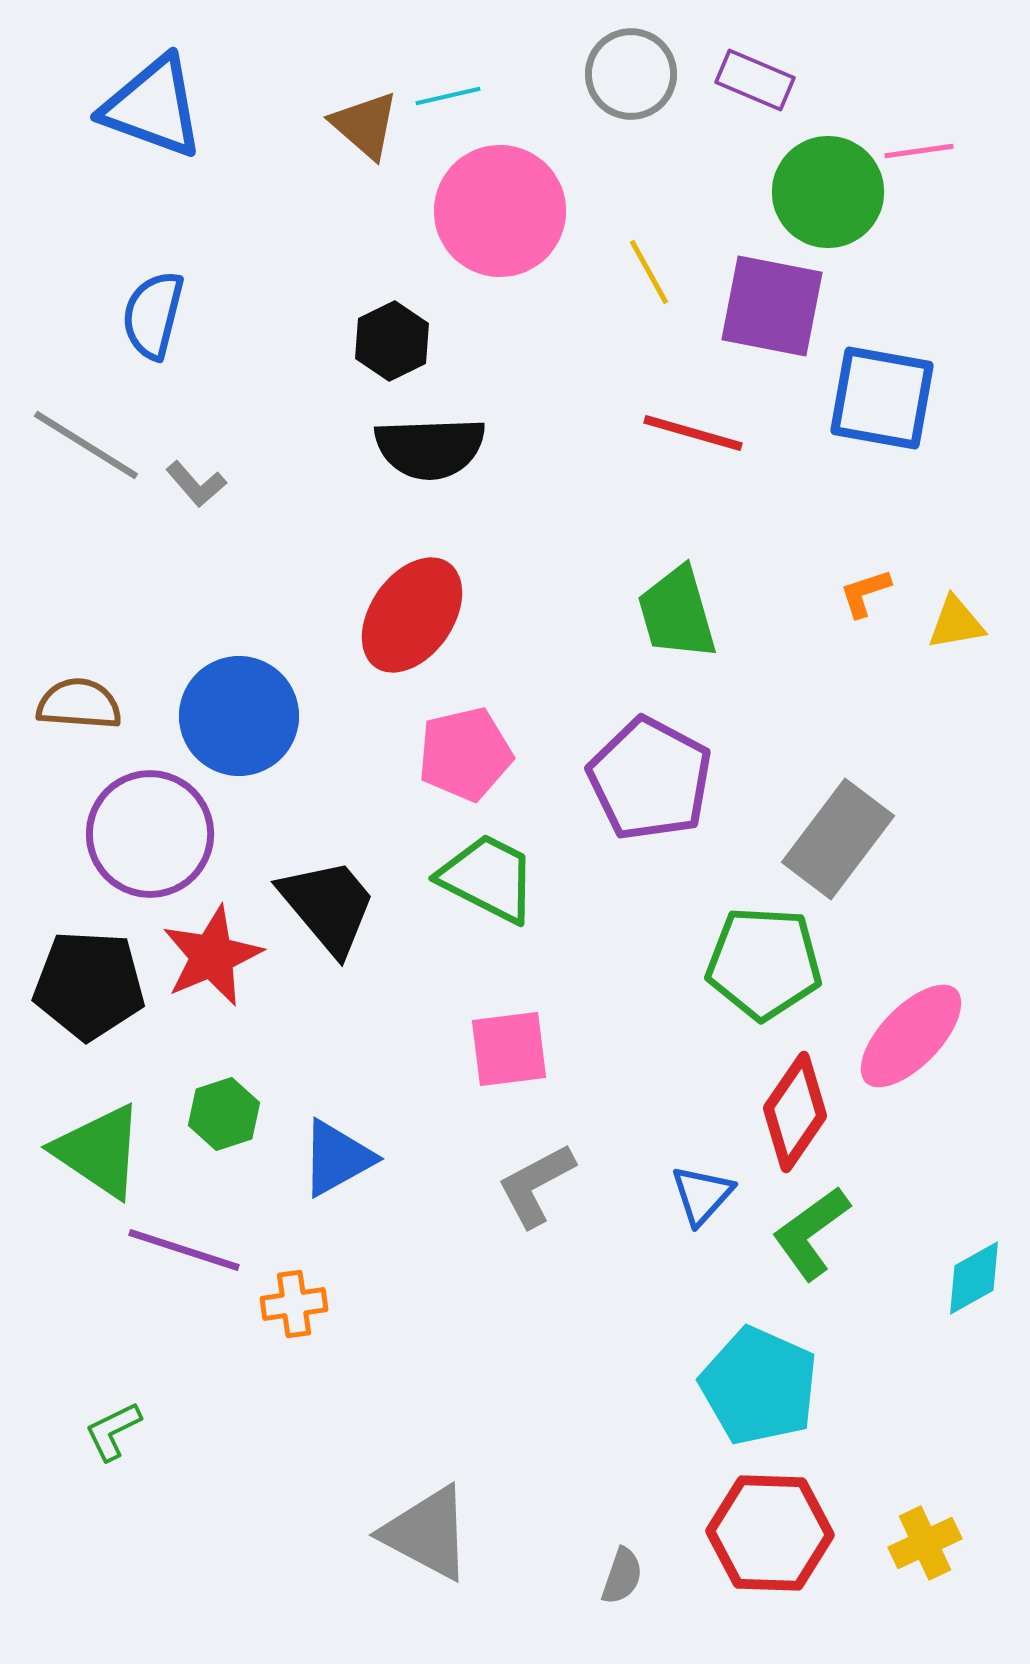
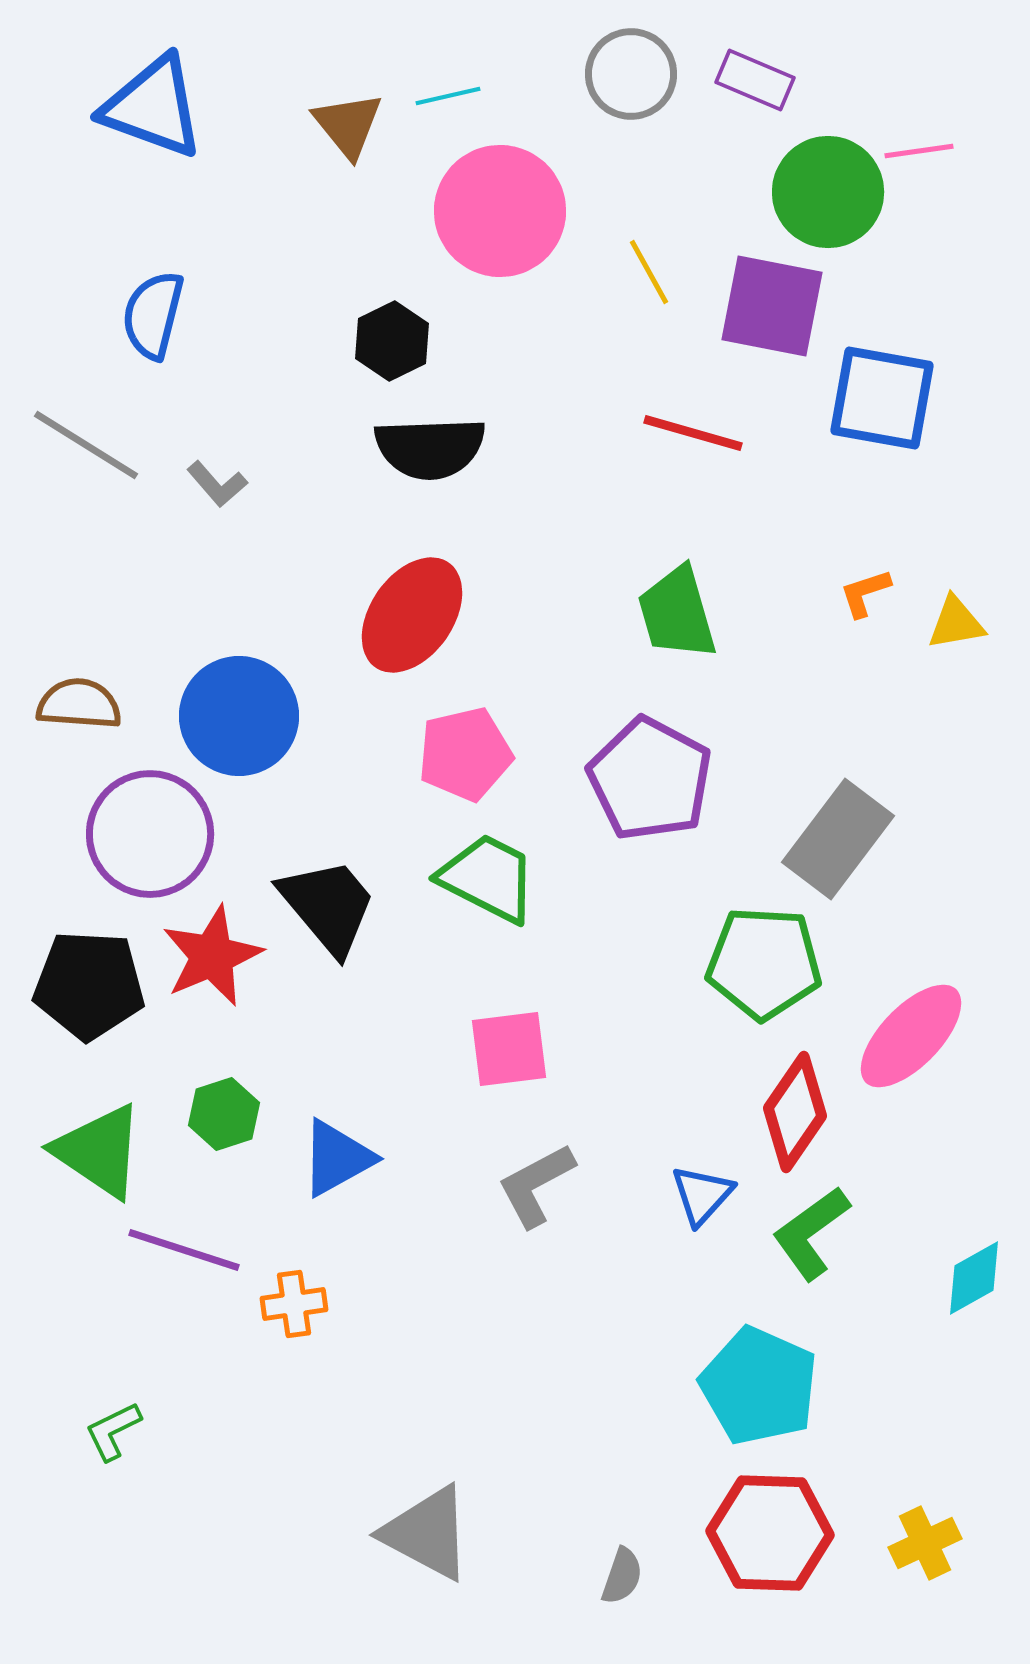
brown triangle at (365, 125): moved 17 px left; rotated 10 degrees clockwise
gray L-shape at (196, 484): moved 21 px right
